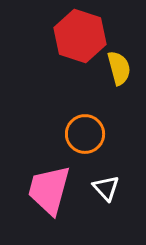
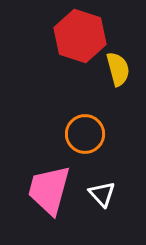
yellow semicircle: moved 1 px left, 1 px down
white triangle: moved 4 px left, 6 px down
